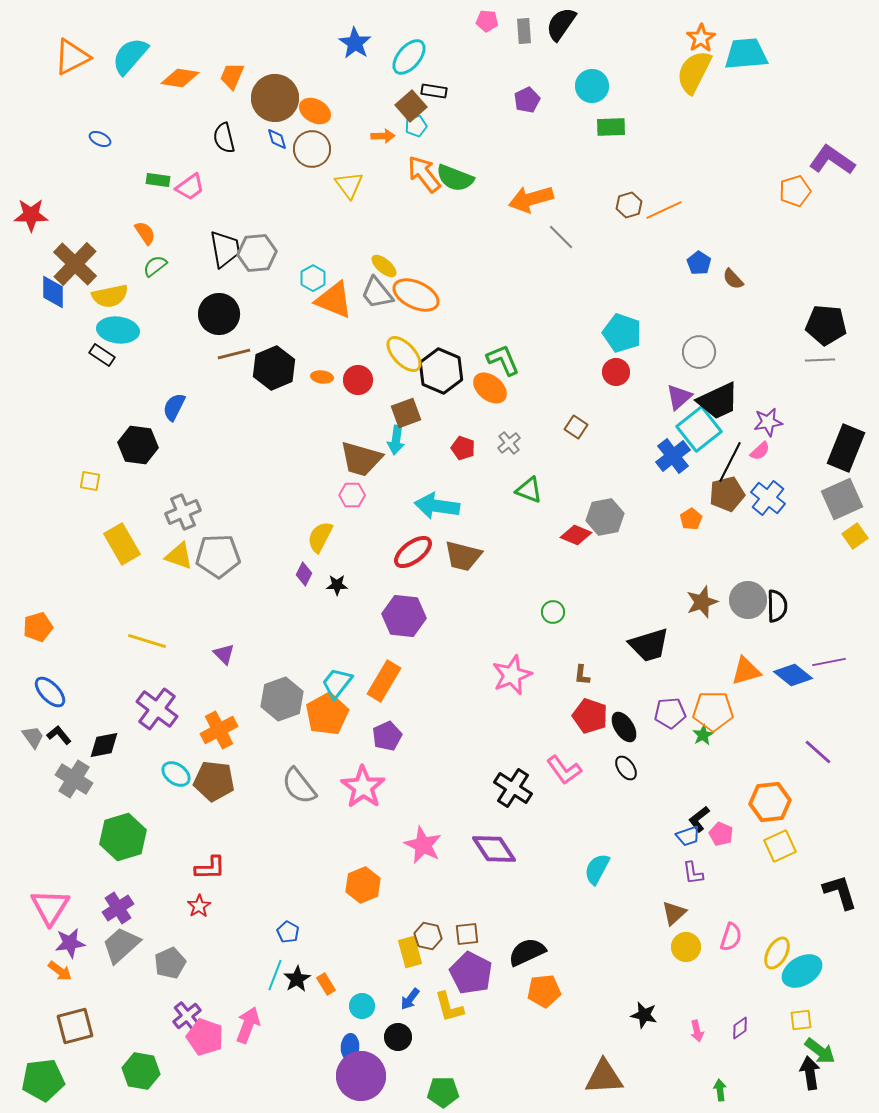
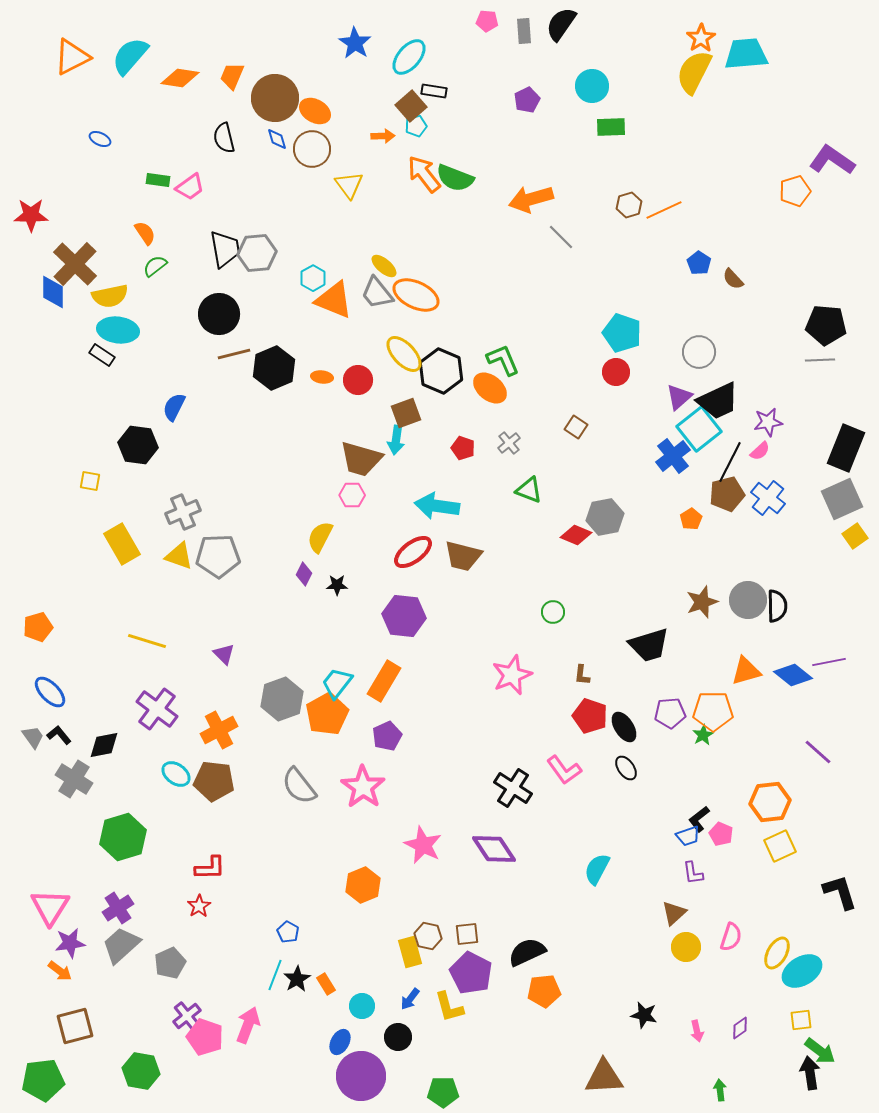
blue ellipse at (350, 1047): moved 10 px left, 5 px up; rotated 25 degrees clockwise
